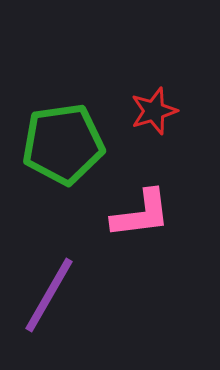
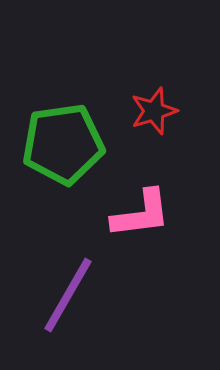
purple line: moved 19 px right
